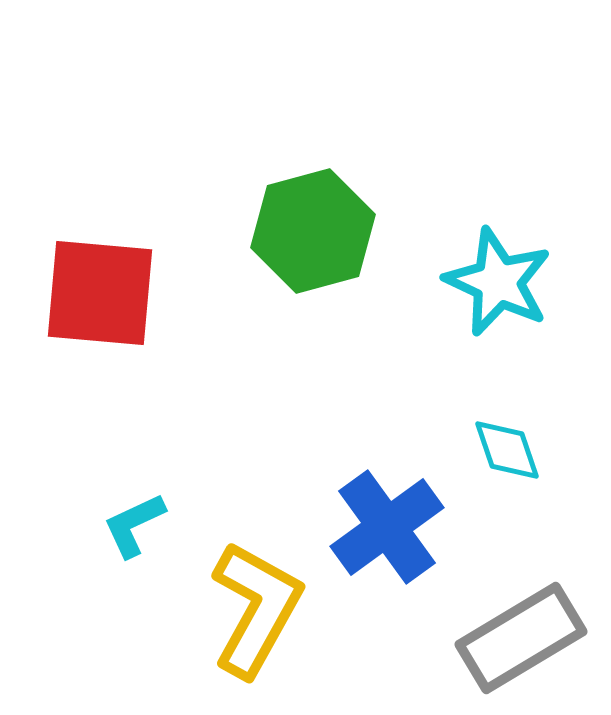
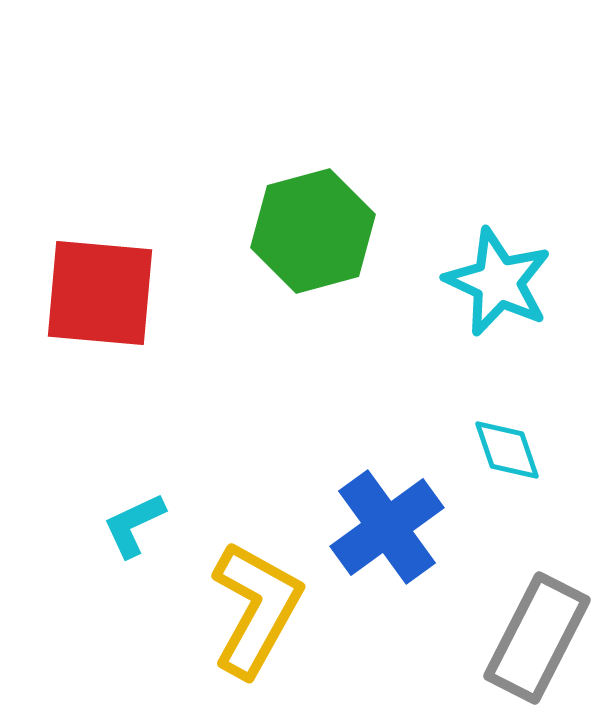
gray rectangle: moved 16 px right; rotated 32 degrees counterclockwise
